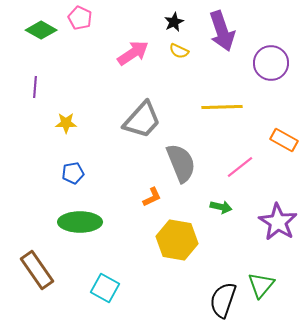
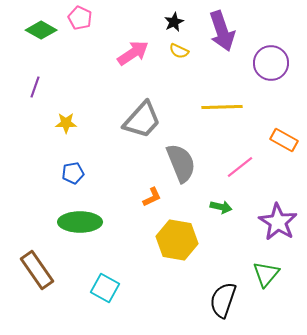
purple line: rotated 15 degrees clockwise
green triangle: moved 5 px right, 11 px up
